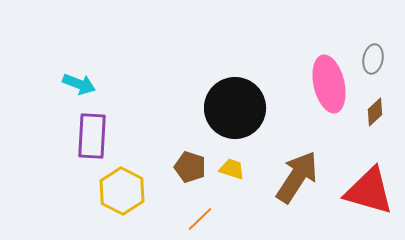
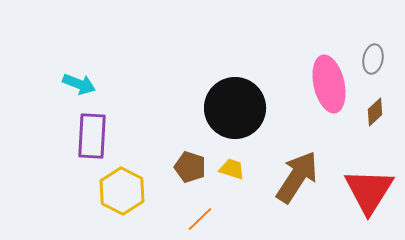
red triangle: rotated 46 degrees clockwise
